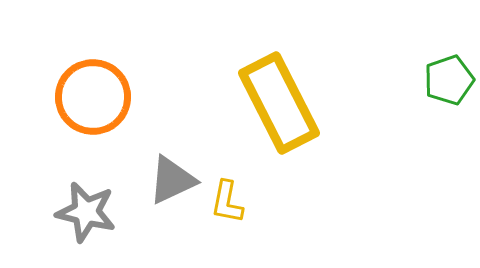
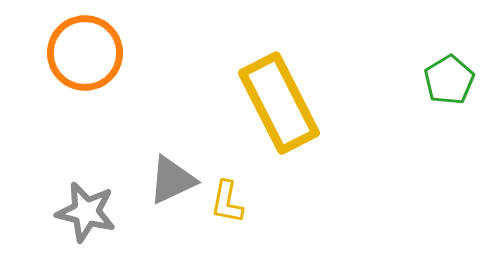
green pentagon: rotated 12 degrees counterclockwise
orange circle: moved 8 px left, 44 px up
